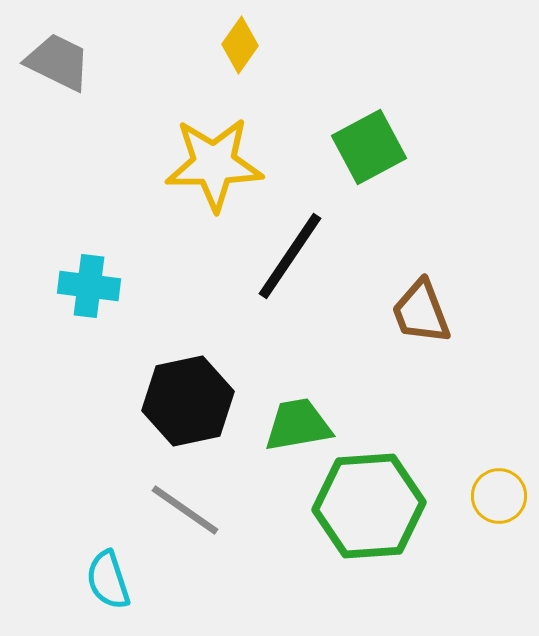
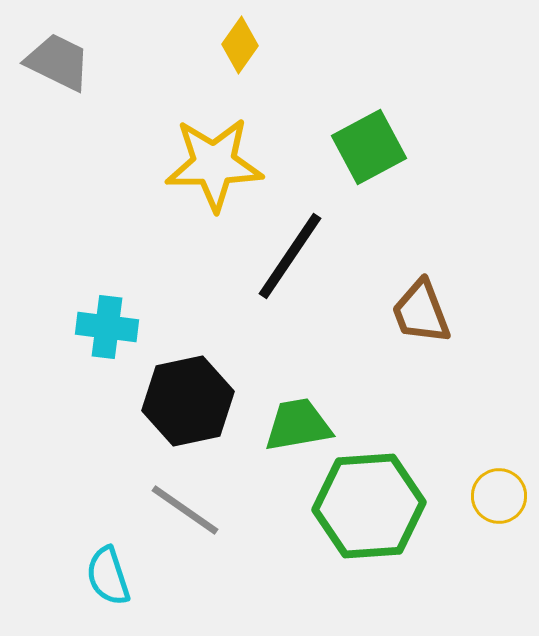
cyan cross: moved 18 px right, 41 px down
cyan semicircle: moved 4 px up
